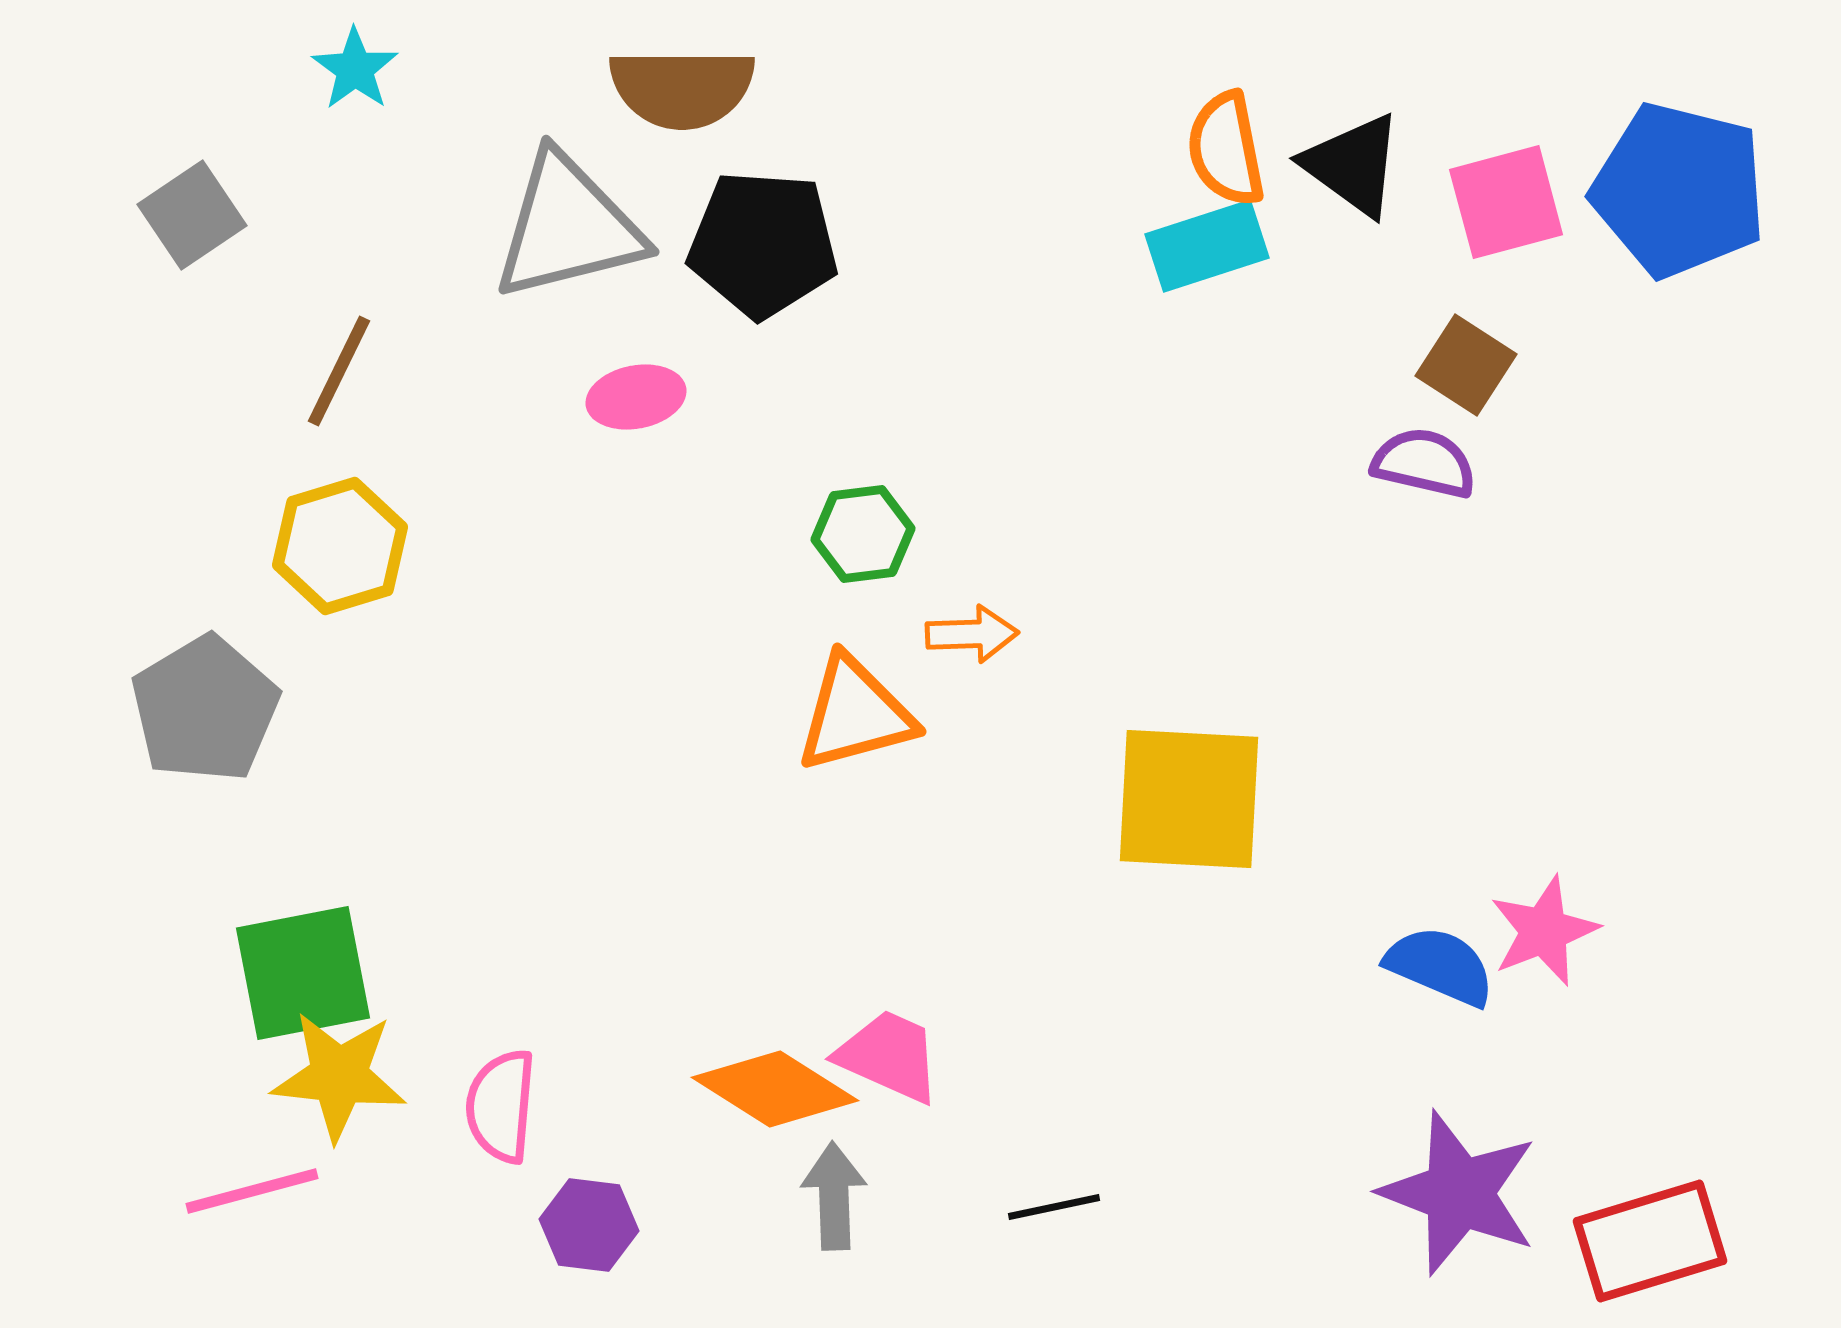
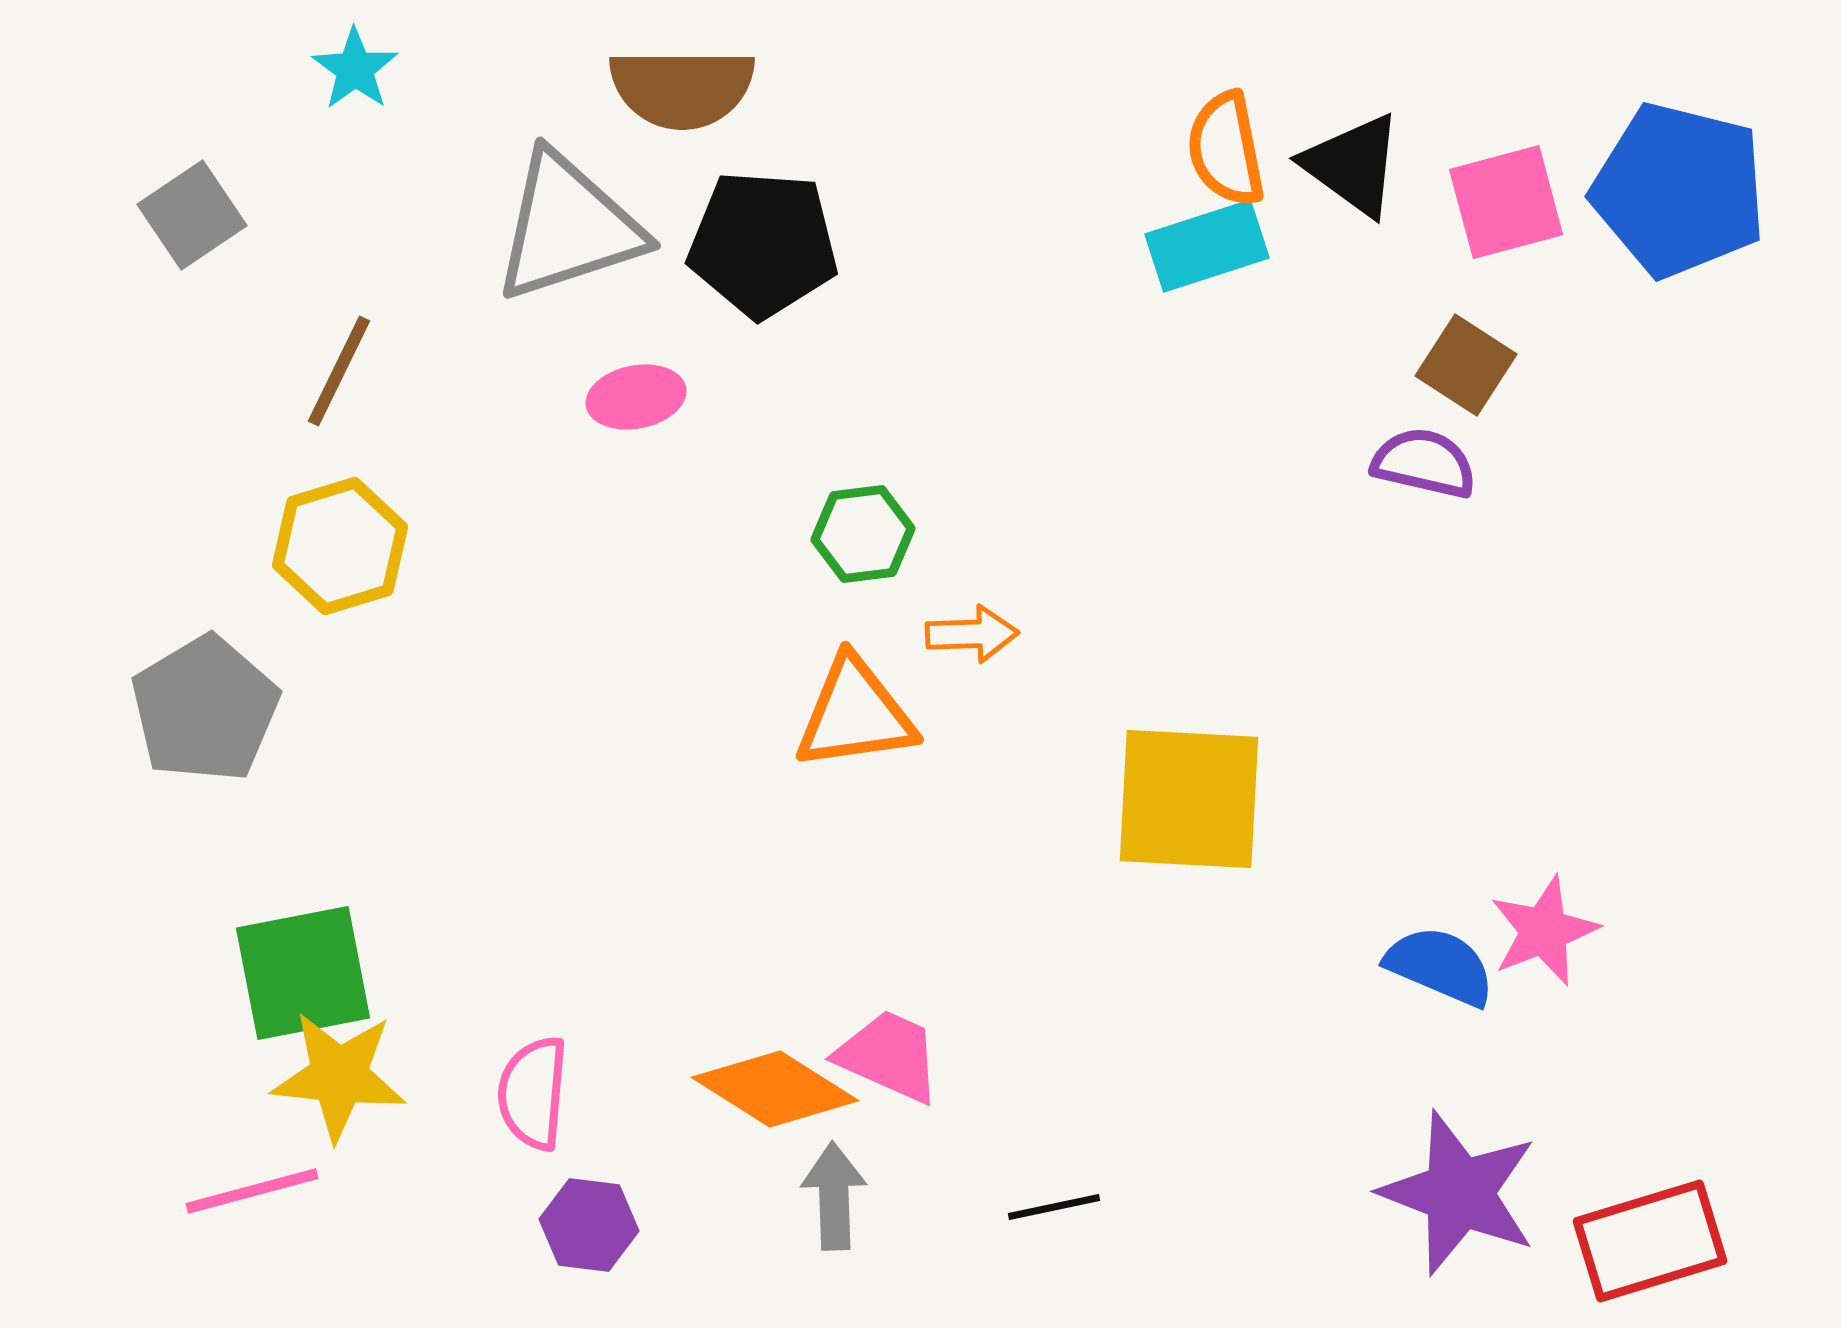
gray triangle: rotated 4 degrees counterclockwise
orange triangle: rotated 7 degrees clockwise
pink semicircle: moved 32 px right, 13 px up
